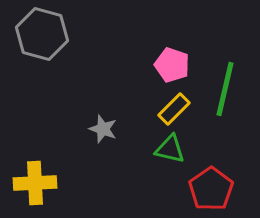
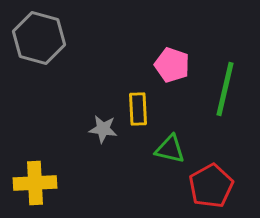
gray hexagon: moved 3 px left, 4 px down
yellow rectangle: moved 36 px left; rotated 48 degrees counterclockwise
gray star: rotated 12 degrees counterclockwise
red pentagon: moved 3 px up; rotated 6 degrees clockwise
